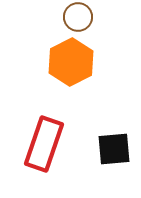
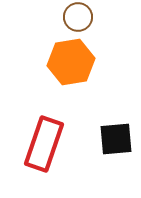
orange hexagon: rotated 18 degrees clockwise
black square: moved 2 px right, 10 px up
